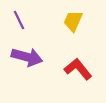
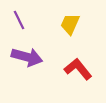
yellow trapezoid: moved 3 px left, 3 px down
